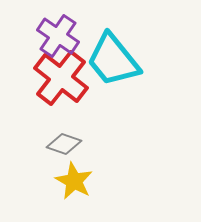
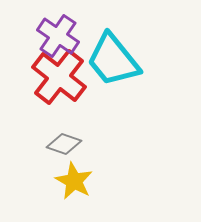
red cross: moved 2 px left, 1 px up
